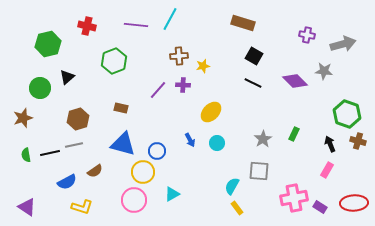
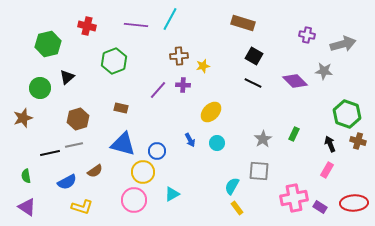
green semicircle at (26, 155): moved 21 px down
